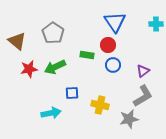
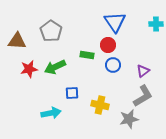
gray pentagon: moved 2 px left, 2 px up
brown triangle: rotated 36 degrees counterclockwise
